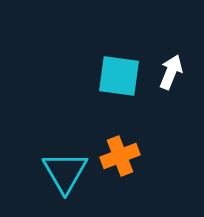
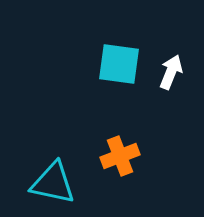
cyan square: moved 12 px up
cyan triangle: moved 12 px left, 11 px down; rotated 48 degrees counterclockwise
